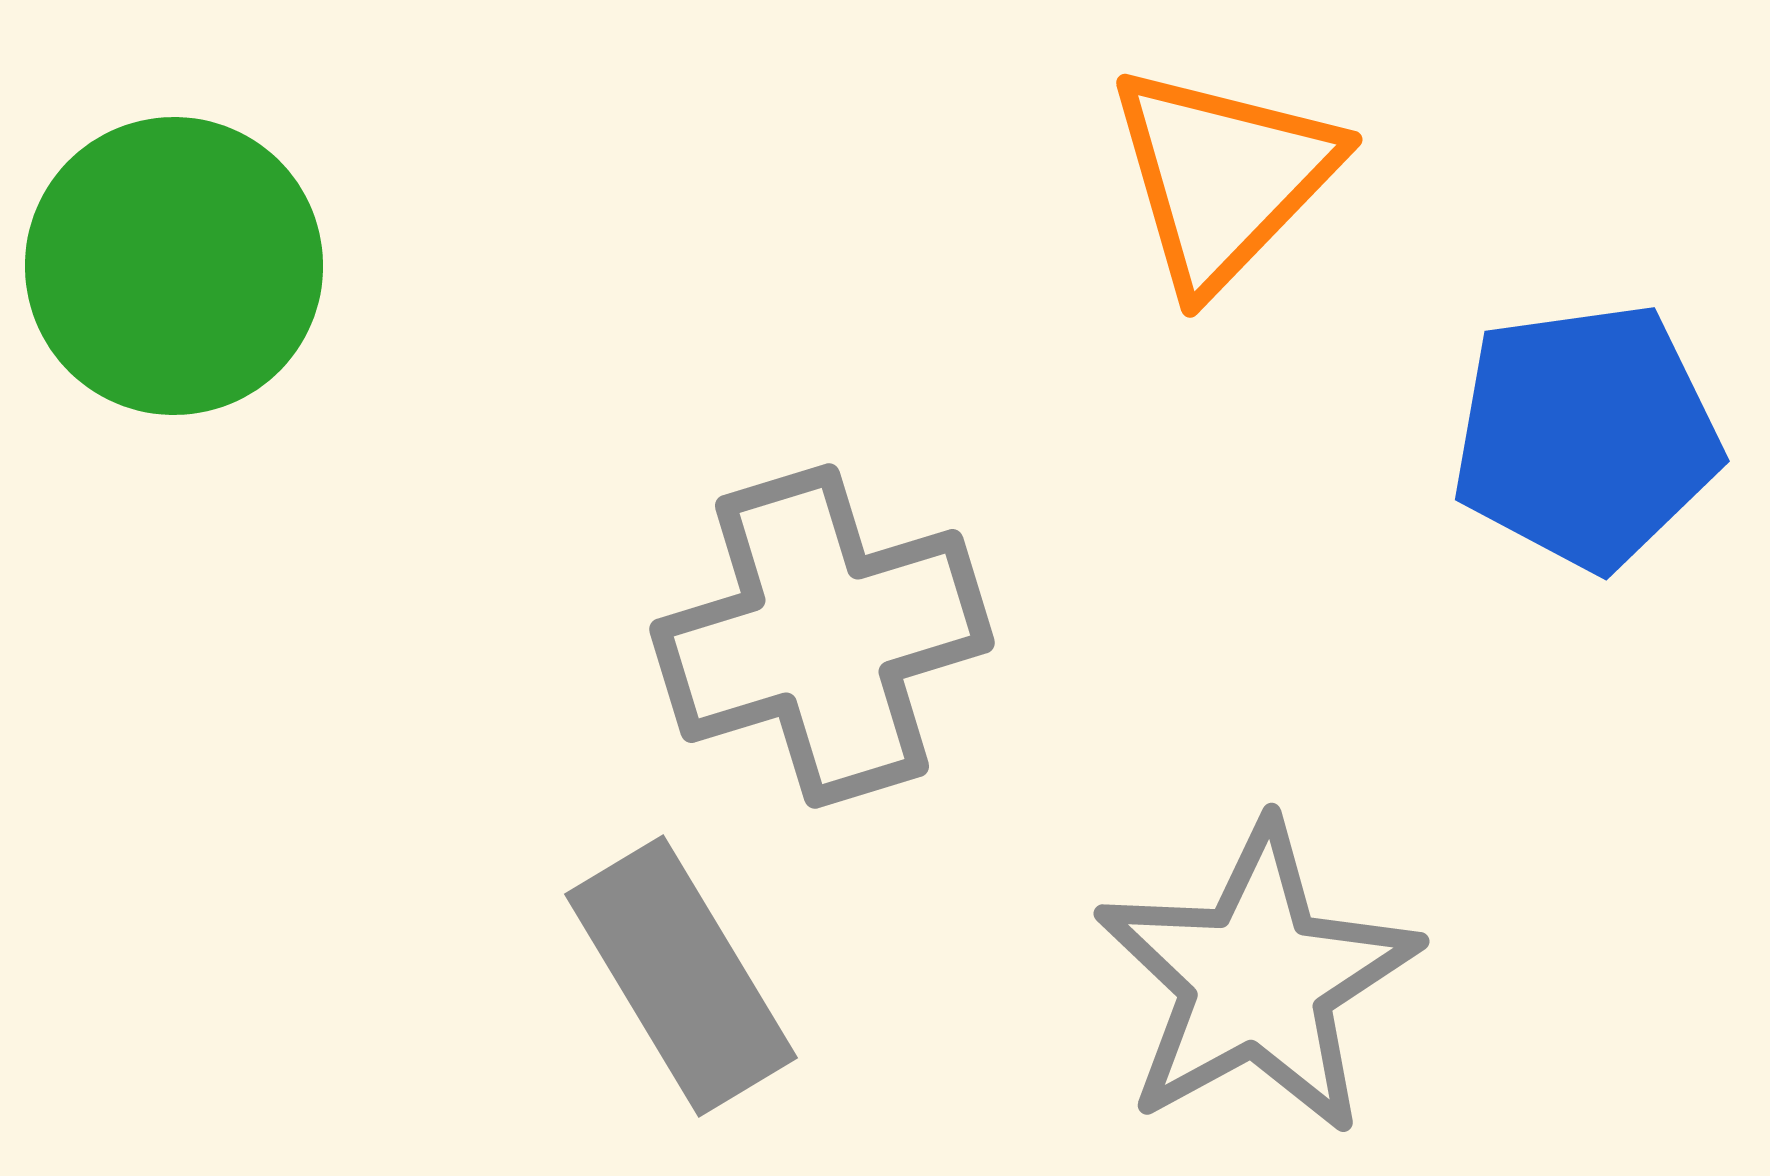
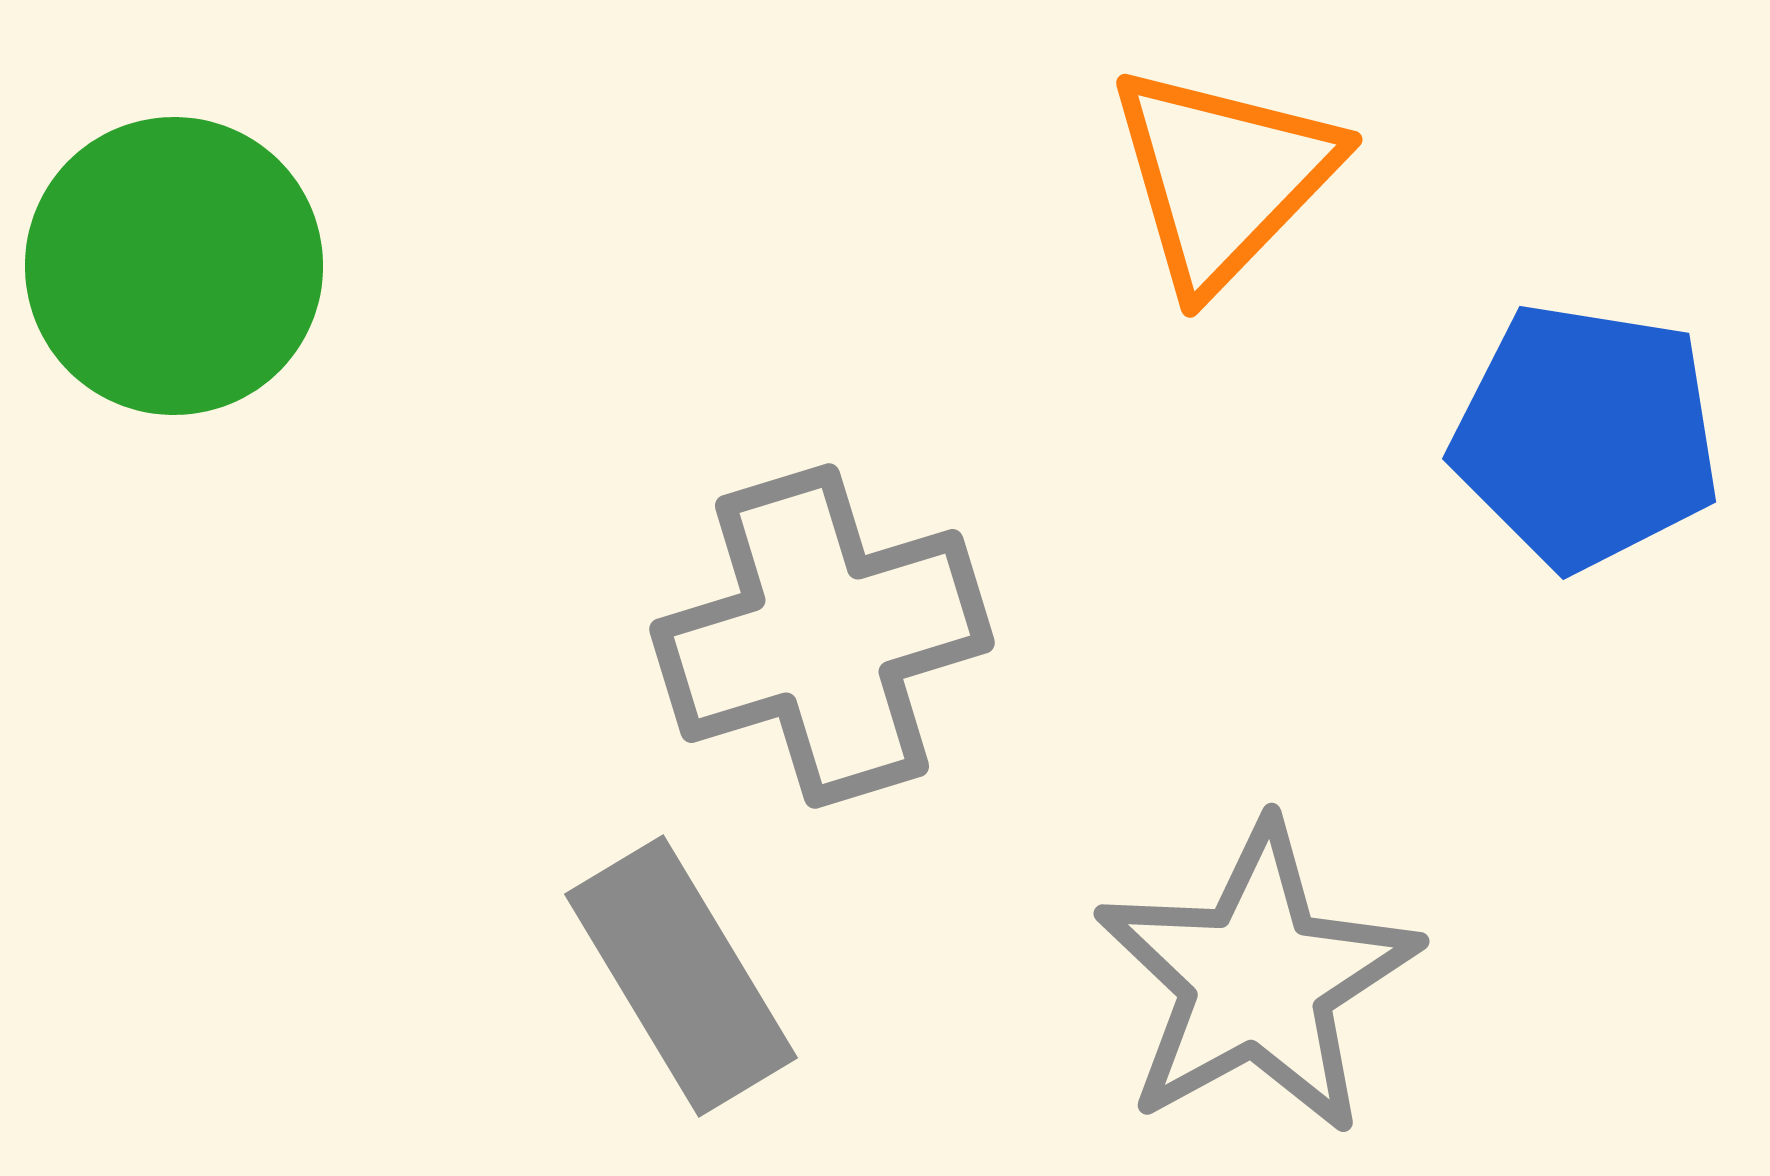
blue pentagon: rotated 17 degrees clockwise
